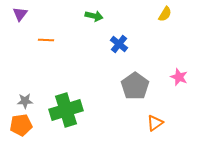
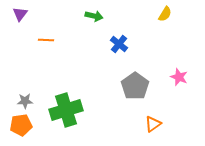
orange triangle: moved 2 px left, 1 px down
